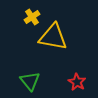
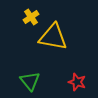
yellow cross: moved 1 px left
red star: rotated 12 degrees counterclockwise
